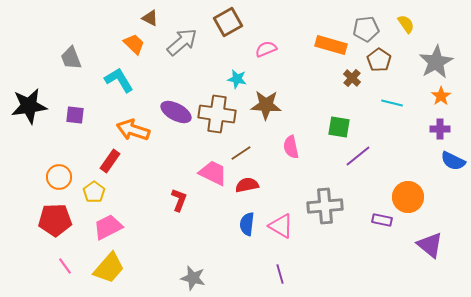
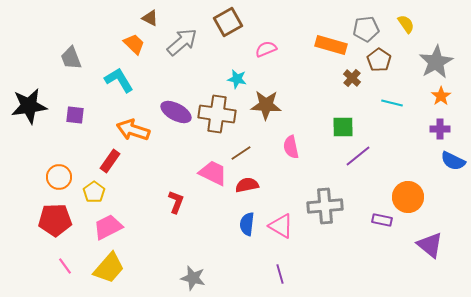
green square at (339, 127): moved 4 px right; rotated 10 degrees counterclockwise
red L-shape at (179, 200): moved 3 px left, 2 px down
